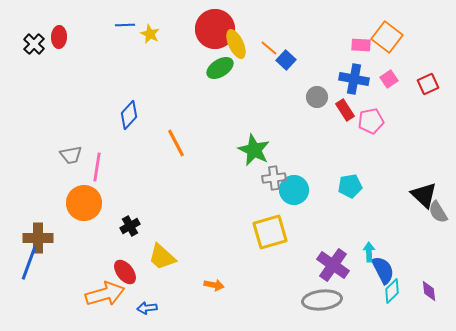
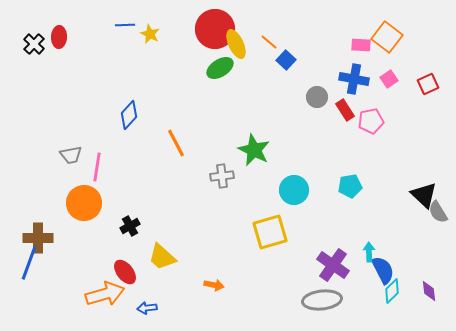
orange line at (269, 48): moved 6 px up
gray cross at (274, 178): moved 52 px left, 2 px up
